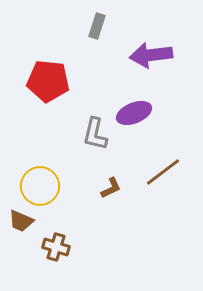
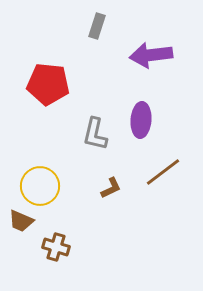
red pentagon: moved 3 px down
purple ellipse: moved 7 px right, 7 px down; rotated 64 degrees counterclockwise
